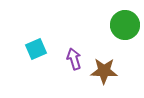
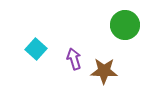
cyan square: rotated 25 degrees counterclockwise
